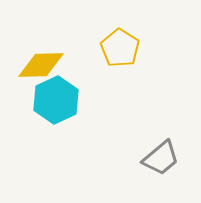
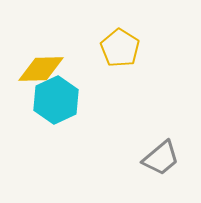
yellow diamond: moved 4 px down
